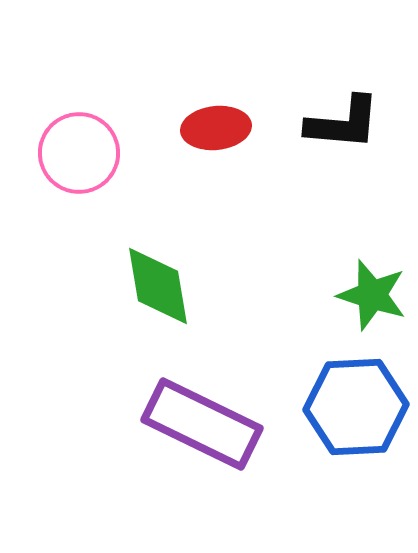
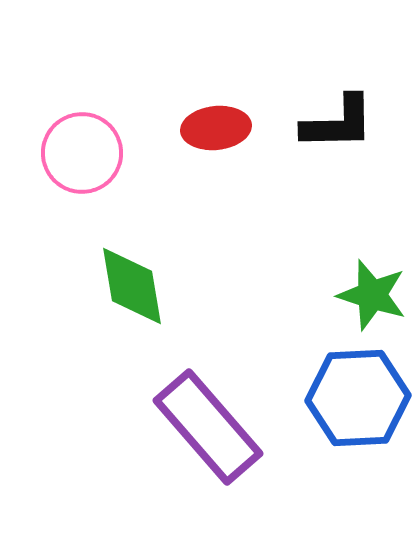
black L-shape: moved 5 px left; rotated 6 degrees counterclockwise
pink circle: moved 3 px right
green diamond: moved 26 px left
blue hexagon: moved 2 px right, 9 px up
purple rectangle: moved 6 px right, 3 px down; rotated 23 degrees clockwise
